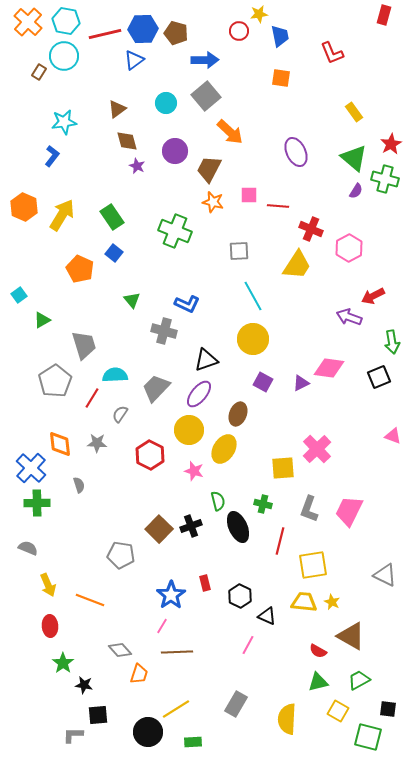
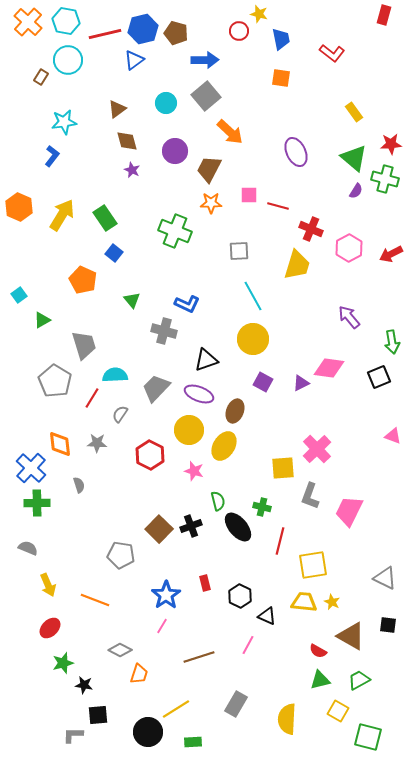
yellow star at (259, 14): rotated 24 degrees clockwise
blue hexagon at (143, 29): rotated 12 degrees counterclockwise
blue trapezoid at (280, 36): moved 1 px right, 3 px down
red L-shape at (332, 53): rotated 30 degrees counterclockwise
cyan circle at (64, 56): moved 4 px right, 4 px down
brown rectangle at (39, 72): moved 2 px right, 5 px down
red star at (391, 144): rotated 25 degrees clockwise
purple star at (137, 166): moved 5 px left, 4 px down
orange star at (213, 202): moved 2 px left, 1 px down; rotated 15 degrees counterclockwise
red line at (278, 206): rotated 10 degrees clockwise
orange hexagon at (24, 207): moved 5 px left
green rectangle at (112, 217): moved 7 px left, 1 px down
yellow trapezoid at (297, 265): rotated 16 degrees counterclockwise
orange pentagon at (80, 269): moved 3 px right, 11 px down
red arrow at (373, 296): moved 18 px right, 42 px up
purple arrow at (349, 317): rotated 30 degrees clockwise
gray pentagon at (55, 381): rotated 8 degrees counterclockwise
purple ellipse at (199, 394): rotated 72 degrees clockwise
brown ellipse at (238, 414): moved 3 px left, 3 px up
yellow ellipse at (224, 449): moved 3 px up
green cross at (263, 504): moved 1 px left, 3 px down
gray L-shape at (309, 509): moved 1 px right, 13 px up
black ellipse at (238, 527): rotated 16 degrees counterclockwise
gray triangle at (385, 575): moved 3 px down
blue star at (171, 595): moved 5 px left
orange line at (90, 600): moved 5 px right
red ellipse at (50, 626): moved 2 px down; rotated 50 degrees clockwise
gray diamond at (120, 650): rotated 20 degrees counterclockwise
brown line at (177, 652): moved 22 px right, 5 px down; rotated 16 degrees counterclockwise
green star at (63, 663): rotated 20 degrees clockwise
green triangle at (318, 682): moved 2 px right, 2 px up
black square at (388, 709): moved 84 px up
